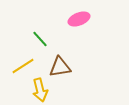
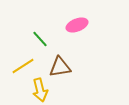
pink ellipse: moved 2 px left, 6 px down
